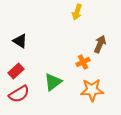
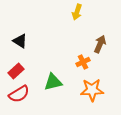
green triangle: rotated 24 degrees clockwise
